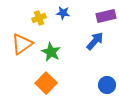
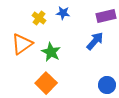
yellow cross: rotated 32 degrees counterclockwise
